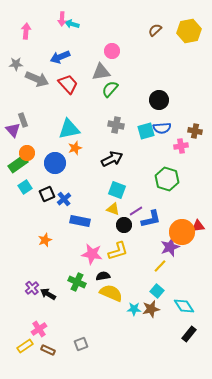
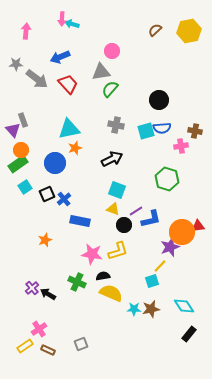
gray arrow at (37, 79): rotated 15 degrees clockwise
orange circle at (27, 153): moved 6 px left, 3 px up
cyan square at (157, 291): moved 5 px left, 10 px up; rotated 32 degrees clockwise
